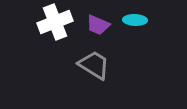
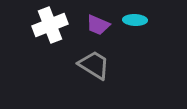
white cross: moved 5 px left, 3 px down
